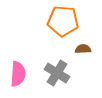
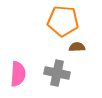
brown semicircle: moved 6 px left, 2 px up
gray cross: rotated 20 degrees counterclockwise
